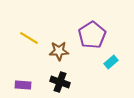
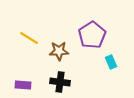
cyan rectangle: rotated 72 degrees counterclockwise
black cross: rotated 12 degrees counterclockwise
